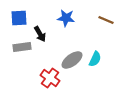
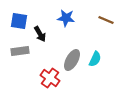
blue square: moved 3 px down; rotated 12 degrees clockwise
gray rectangle: moved 2 px left, 4 px down
gray ellipse: rotated 25 degrees counterclockwise
